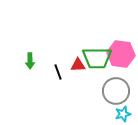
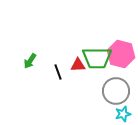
pink hexagon: rotated 8 degrees clockwise
green arrow: rotated 35 degrees clockwise
